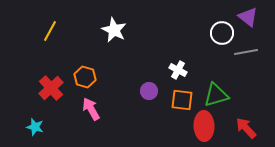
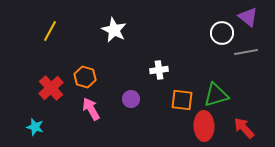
white cross: moved 19 px left; rotated 36 degrees counterclockwise
purple circle: moved 18 px left, 8 px down
red arrow: moved 2 px left
